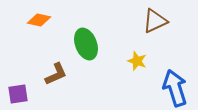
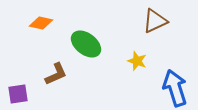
orange diamond: moved 2 px right, 3 px down
green ellipse: rotated 32 degrees counterclockwise
